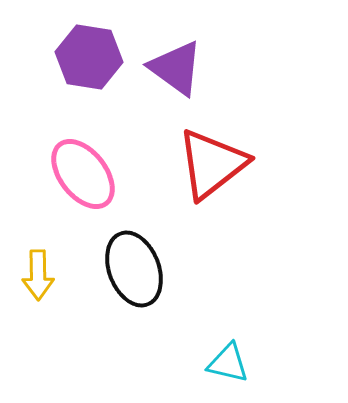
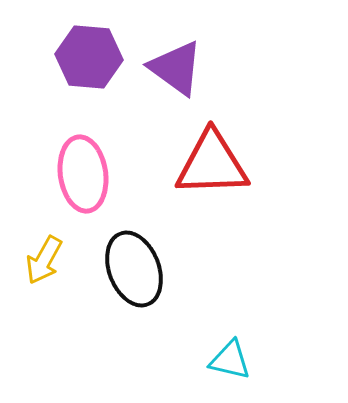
purple hexagon: rotated 4 degrees counterclockwise
red triangle: rotated 36 degrees clockwise
pink ellipse: rotated 30 degrees clockwise
yellow arrow: moved 6 px right, 15 px up; rotated 30 degrees clockwise
cyan triangle: moved 2 px right, 3 px up
